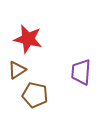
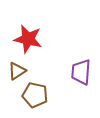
brown triangle: moved 1 px down
